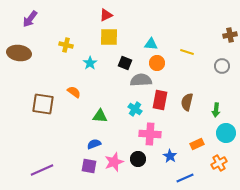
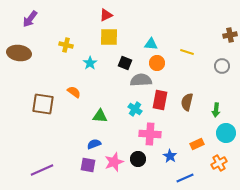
purple square: moved 1 px left, 1 px up
